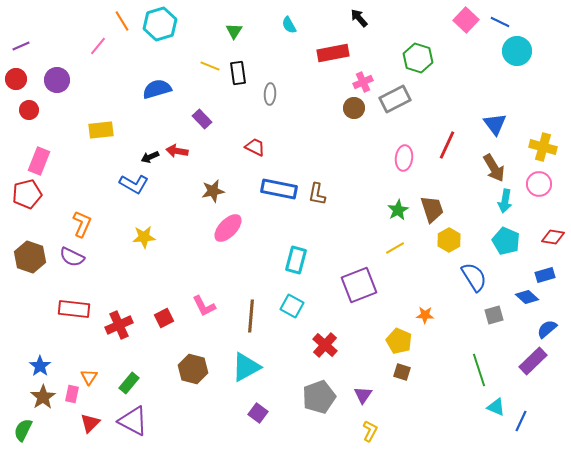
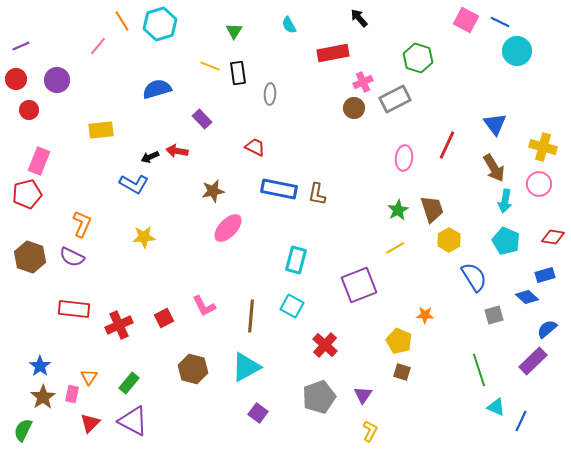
pink square at (466, 20): rotated 15 degrees counterclockwise
